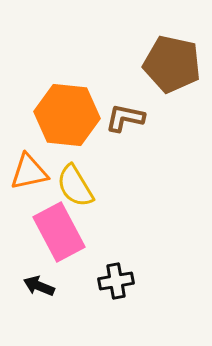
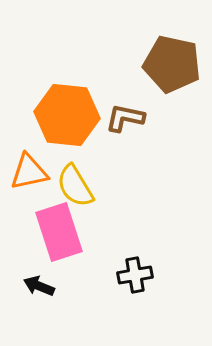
pink rectangle: rotated 10 degrees clockwise
black cross: moved 19 px right, 6 px up
